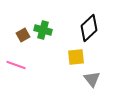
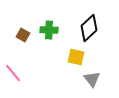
green cross: moved 6 px right; rotated 12 degrees counterclockwise
brown square: rotated 32 degrees counterclockwise
yellow square: rotated 18 degrees clockwise
pink line: moved 3 px left, 8 px down; rotated 30 degrees clockwise
